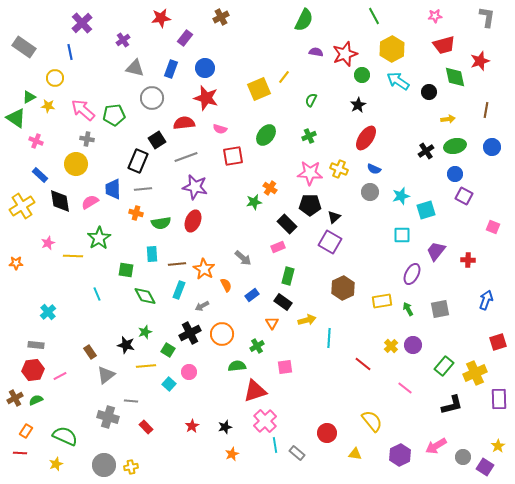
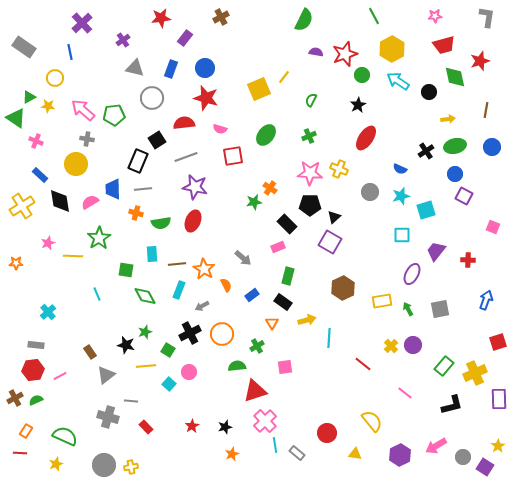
blue semicircle at (374, 169): moved 26 px right
pink line at (405, 388): moved 5 px down
